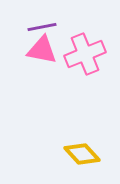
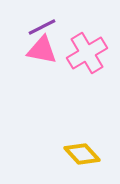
purple line: rotated 16 degrees counterclockwise
pink cross: moved 2 px right, 1 px up; rotated 9 degrees counterclockwise
